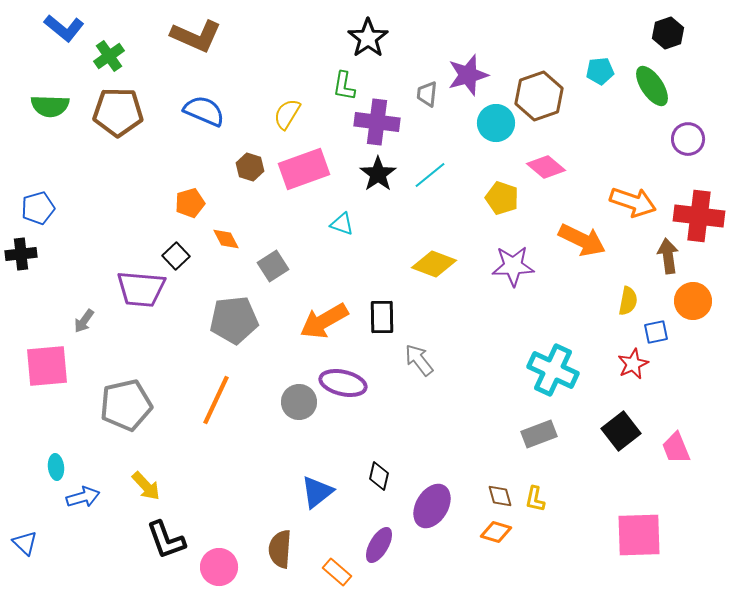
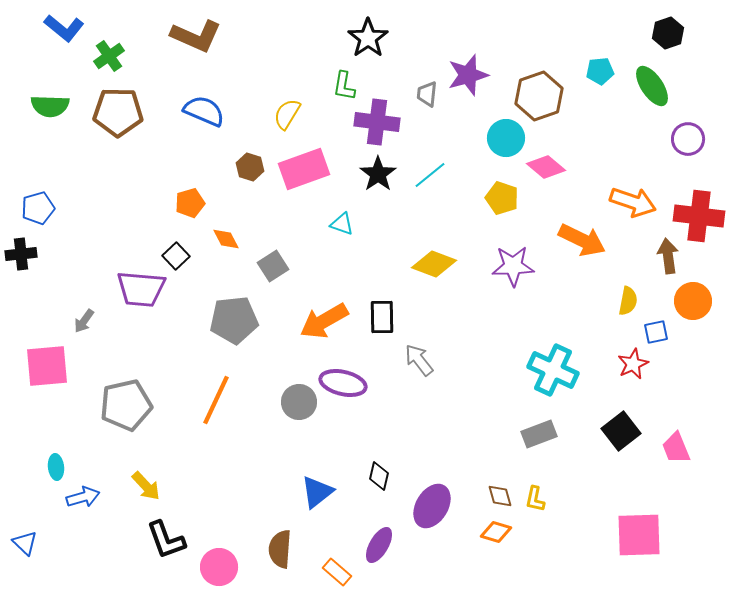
cyan circle at (496, 123): moved 10 px right, 15 px down
